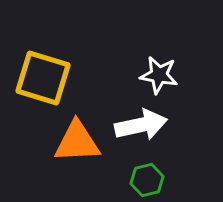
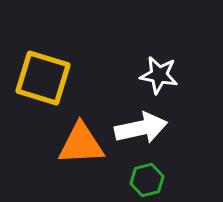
white arrow: moved 3 px down
orange triangle: moved 4 px right, 2 px down
